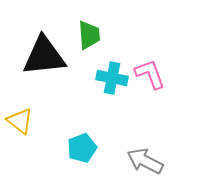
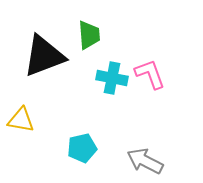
black triangle: rotated 15 degrees counterclockwise
yellow triangle: moved 1 px right, 1 px up; rotated 28 degrees counterclockwise
cyan pentagon: rotated 8 degrees clockwise
